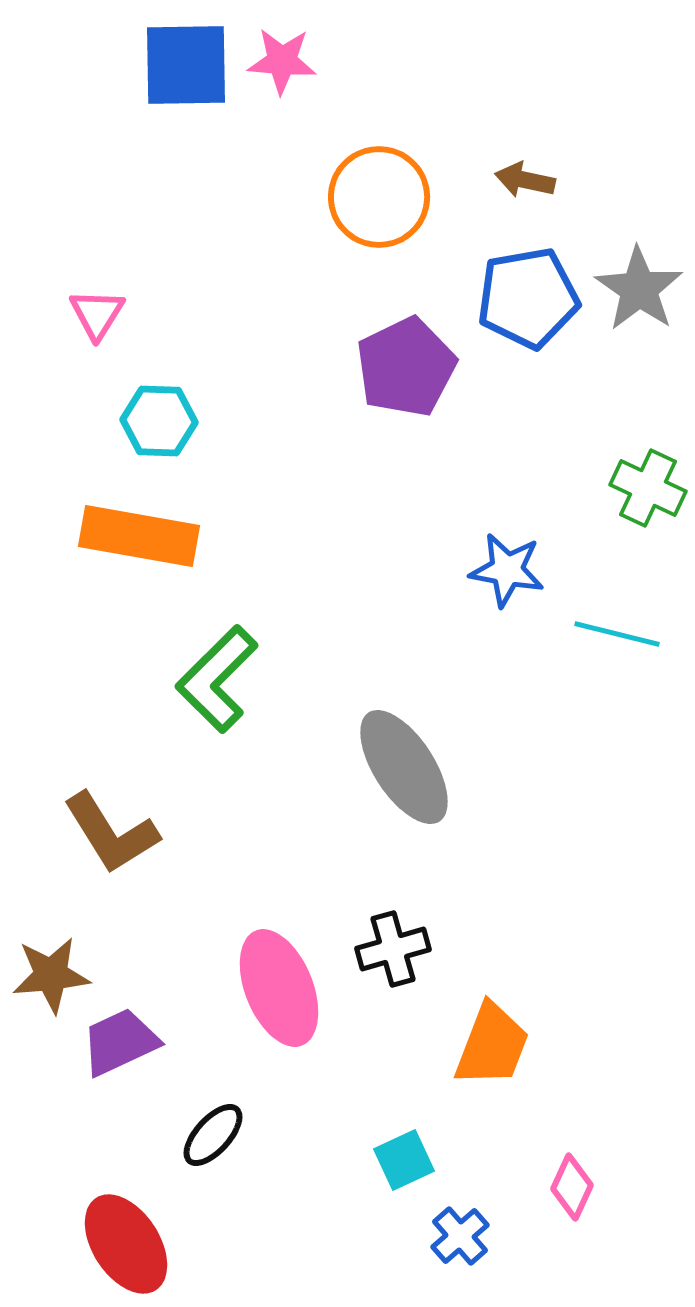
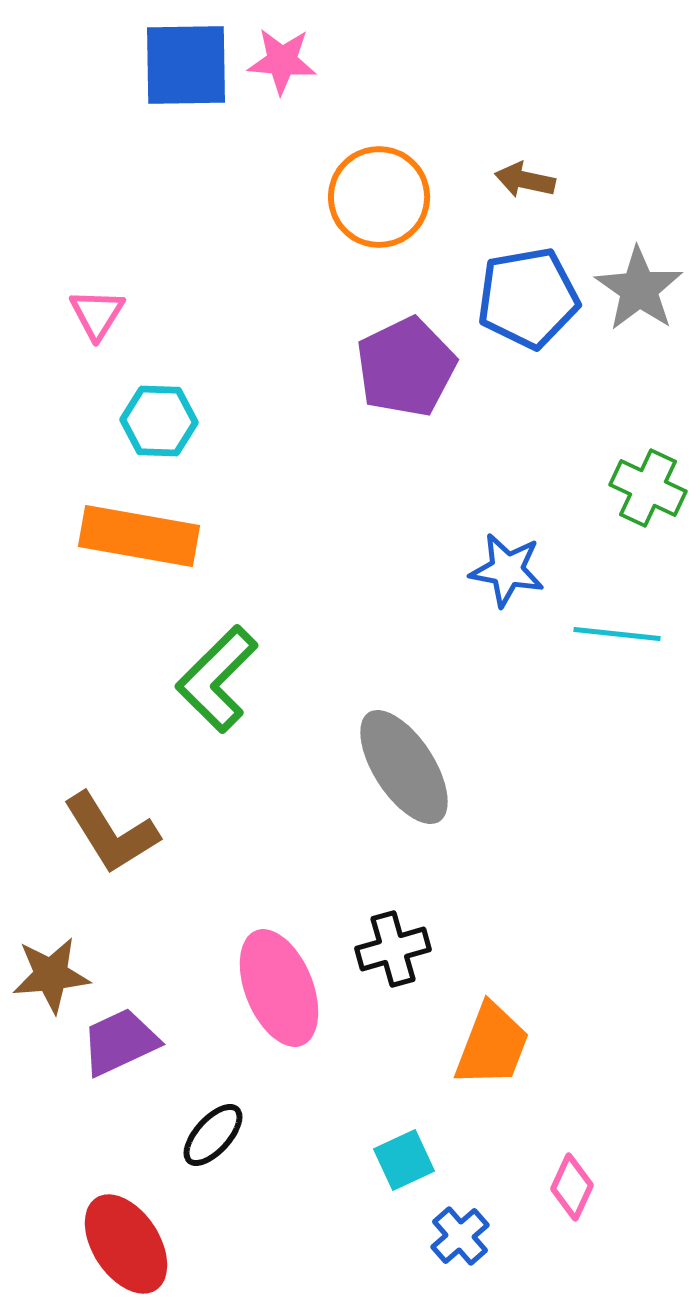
cyan line: rotated 8 degrees counterclockwise
